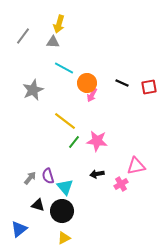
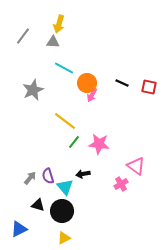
red square: rotated 21 degrees clockwise
pink star: moved 2 px right, 3 px down
pink triangle: rotated 48 degrees clockwise
black arrow: moved 14 px left
blue triangle: rotated 12 degrees clockwise
